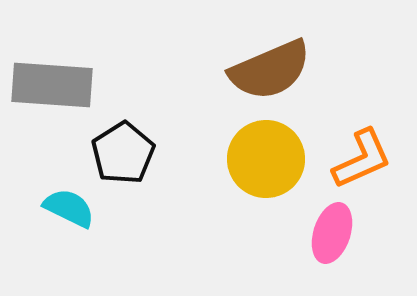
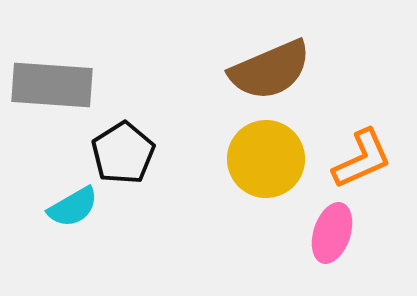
cyan semicircle: moved 4 px right, 1 px up; rotated 124 degrees clockwise
